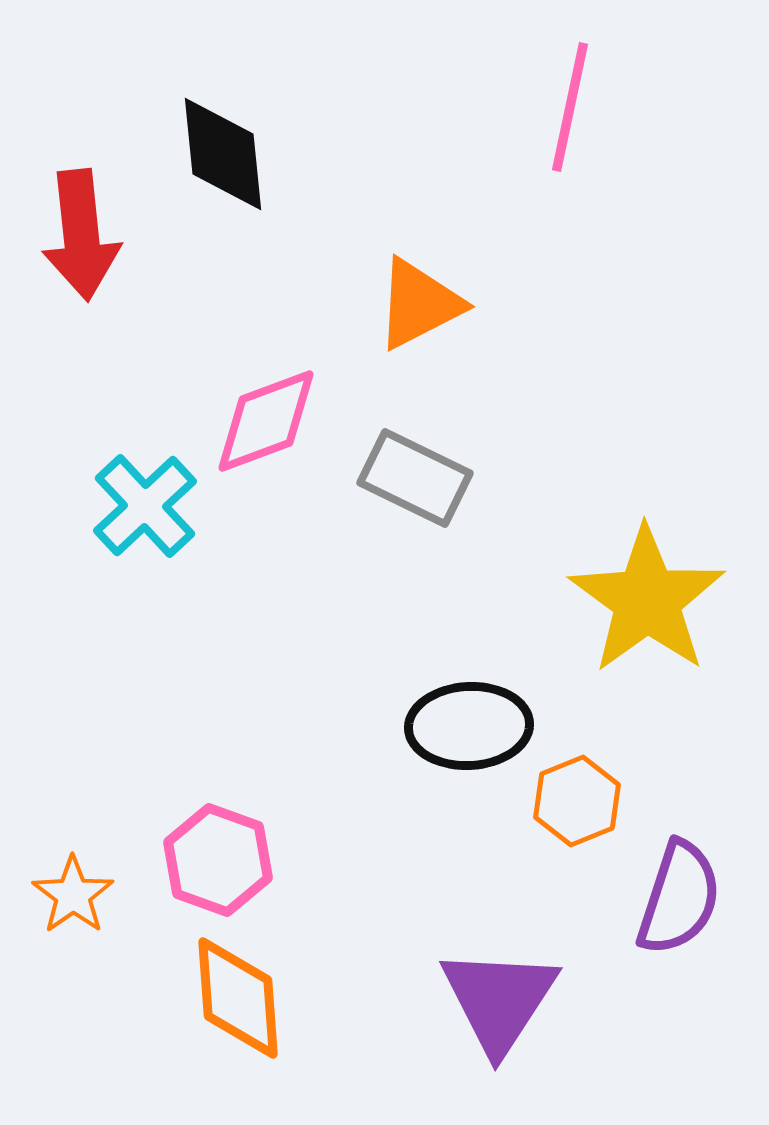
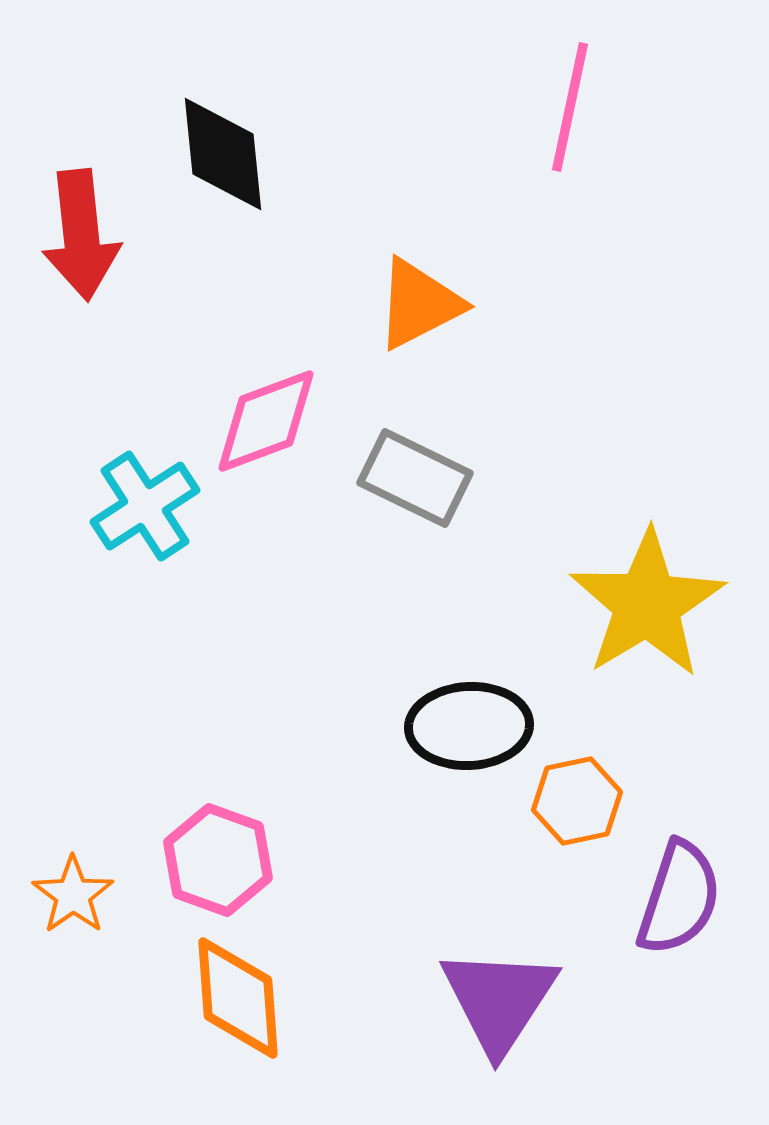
cyan cross: rotated 10 degrees clockwise
yellow star: moved 4 px down; rotated 5 degrees clockwise
orange hexagon: rotated 10 degrees clockwise
